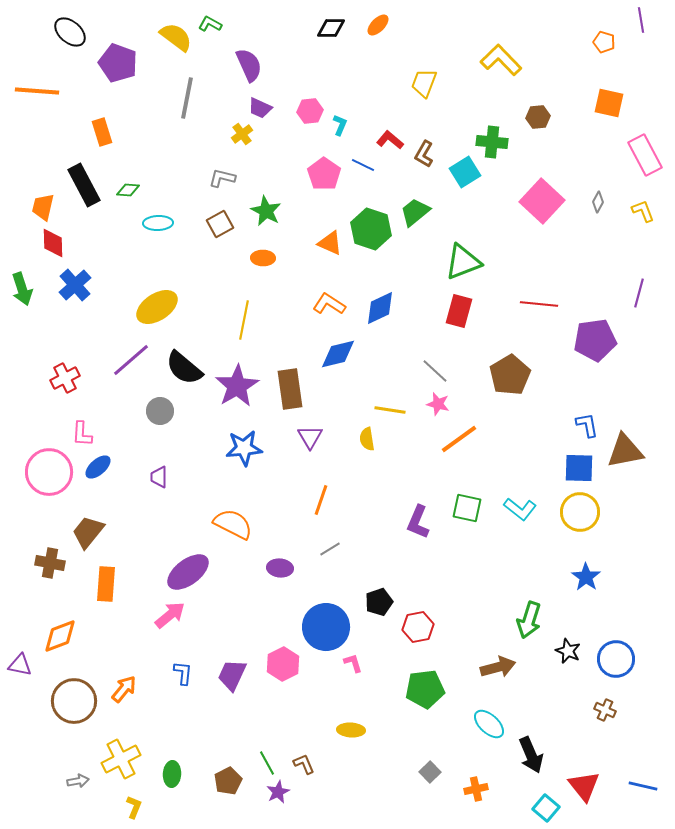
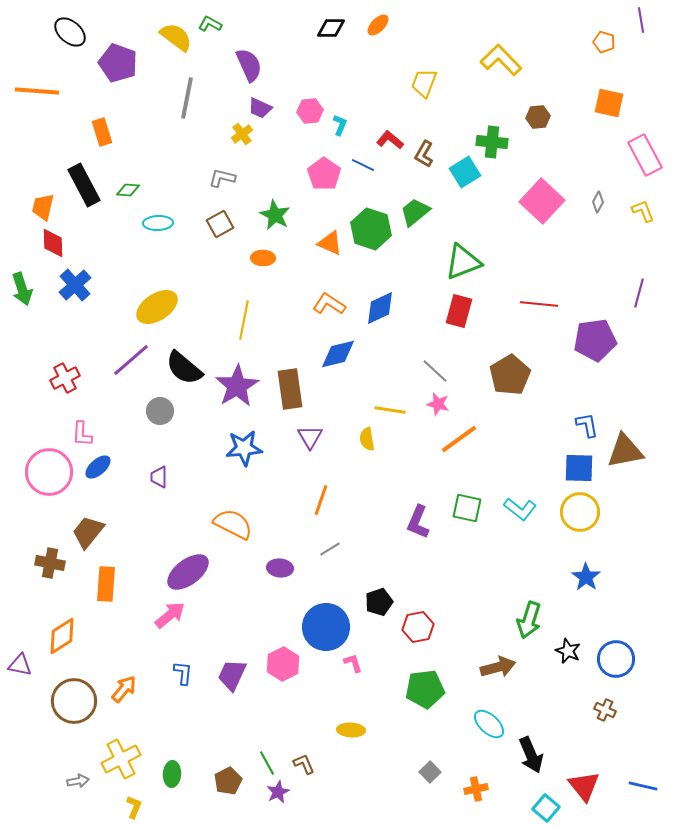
green star at (266, 211): moved 9 px right, 4 px down
orange diamond at (60, 636): moved 2 px right; rotated 12 degrees counterclockwise
